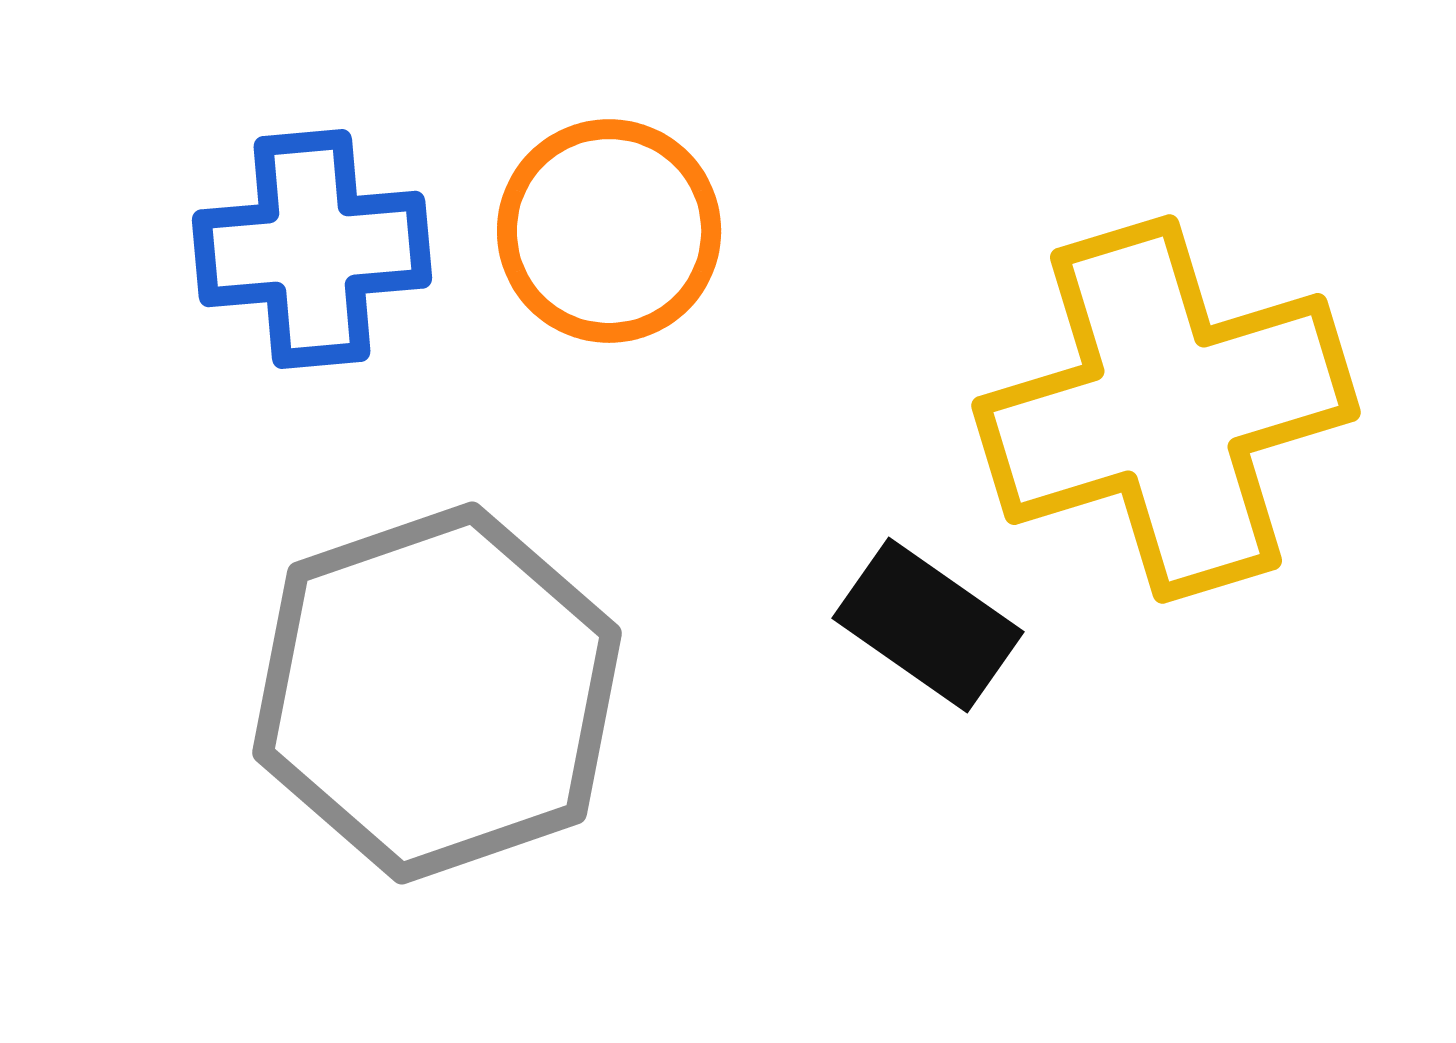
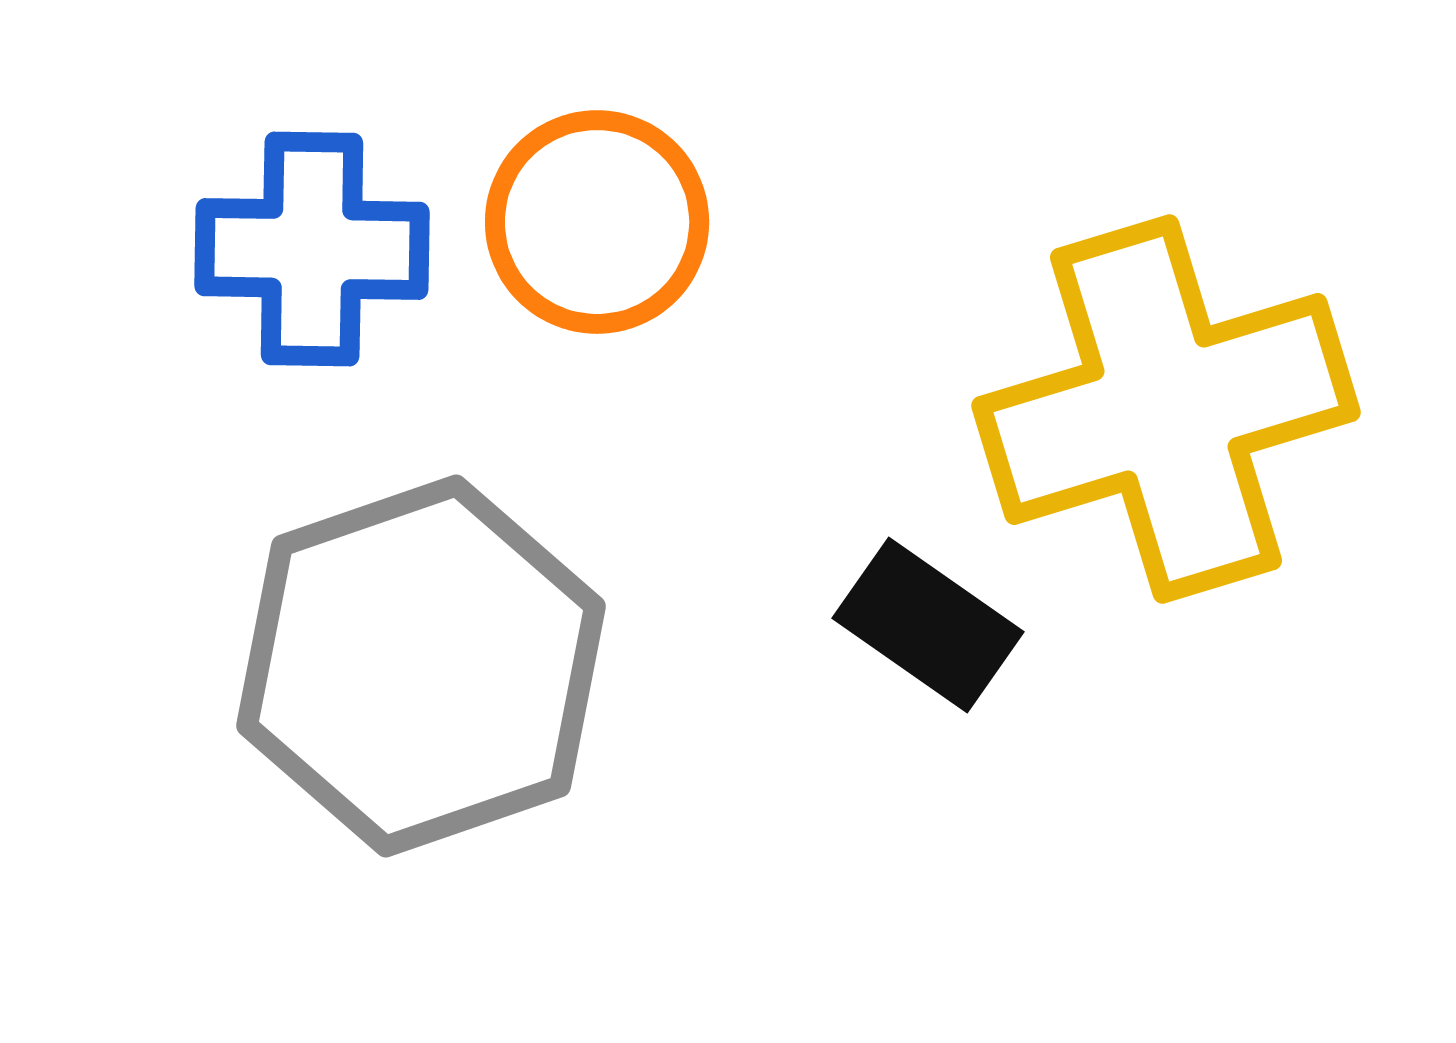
orange circle: moved 12 px left, 9 px up
blue cross: rotated 6 degrees clockwise
gray hexagon: moved 16 px left, 27 px up
